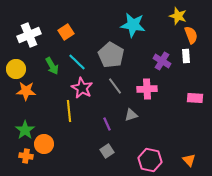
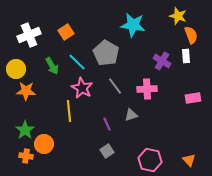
gray pentagon: moved 5 px left, 2 px up
pink rectangle: moved 2 px left; rotated 14 degrees counterclockwise
